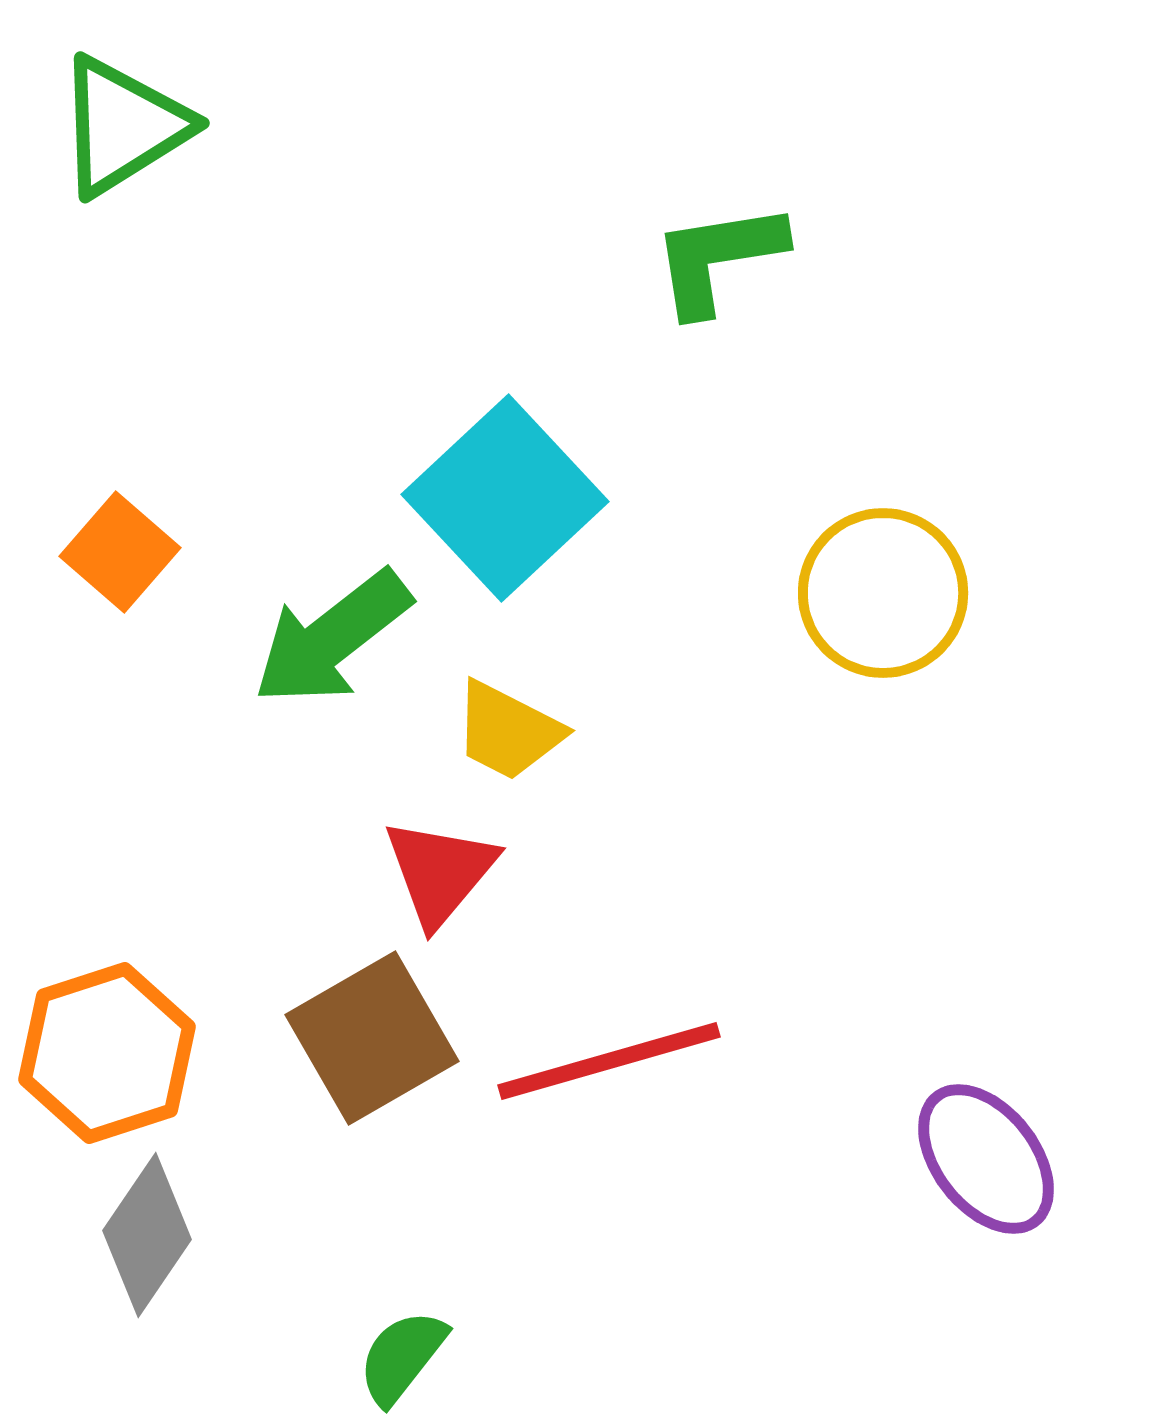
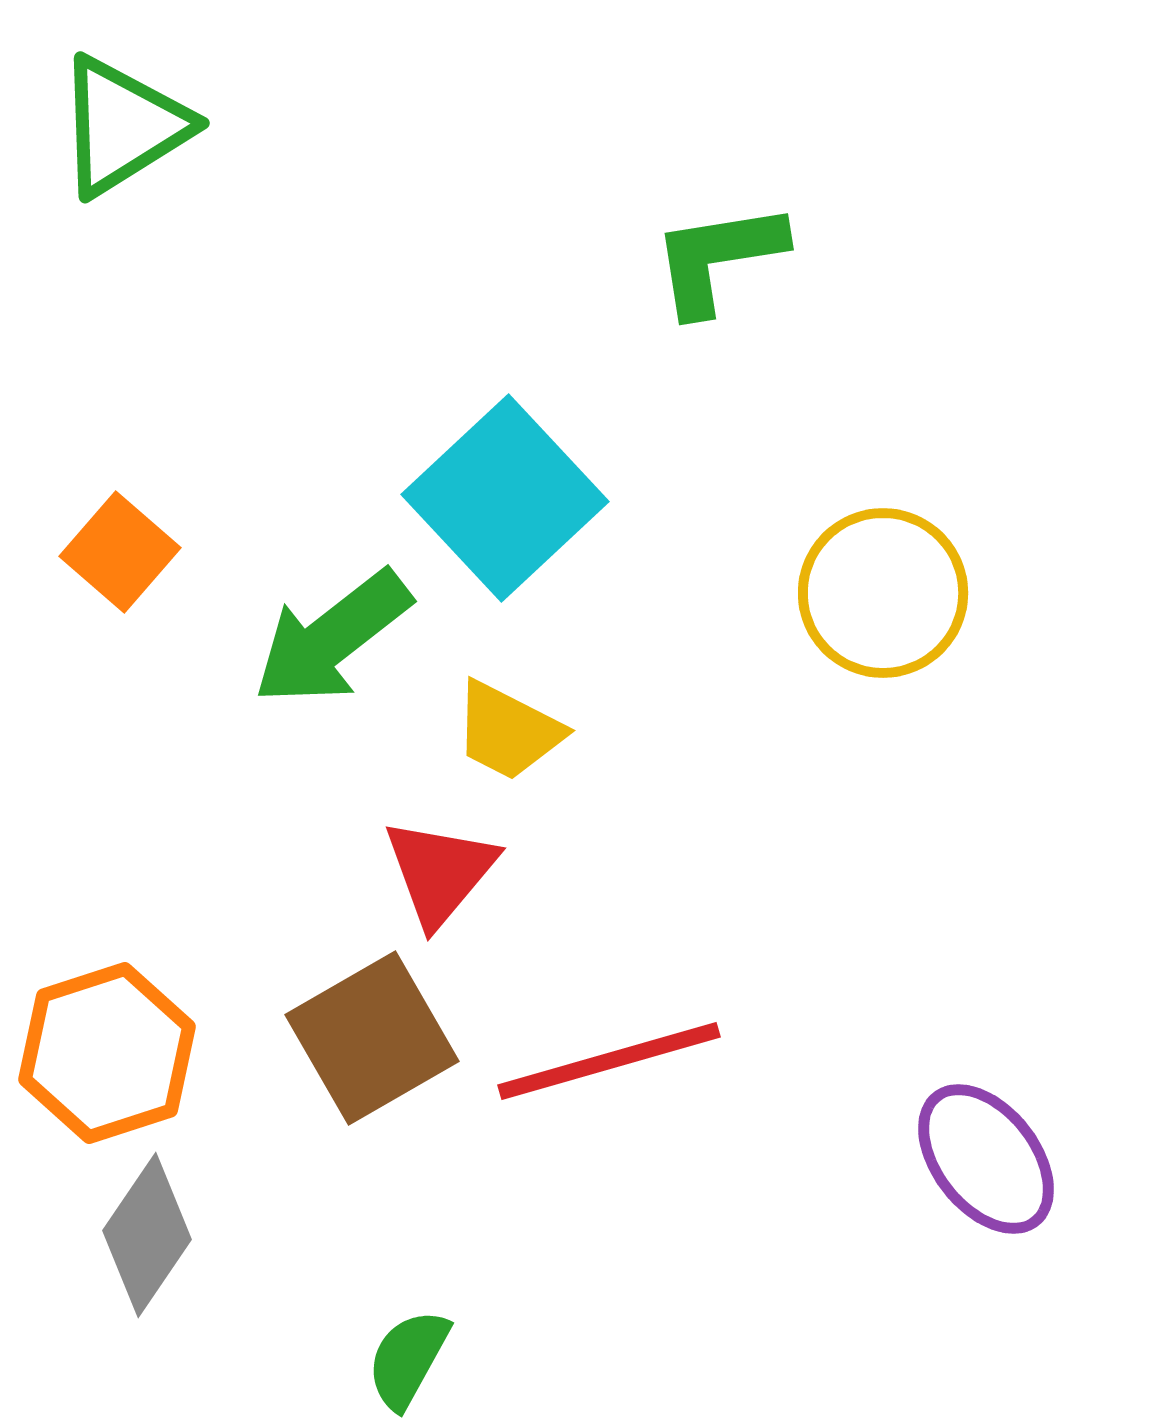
green semicircle: moved 6 px right, 2 px down; rotated 9 degrees counterclockwise
